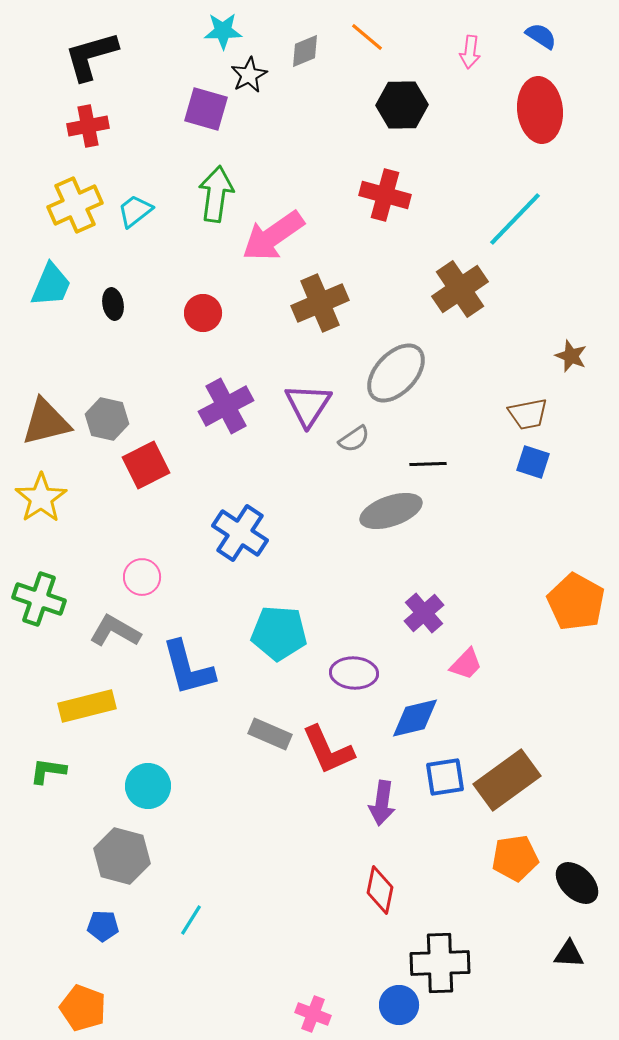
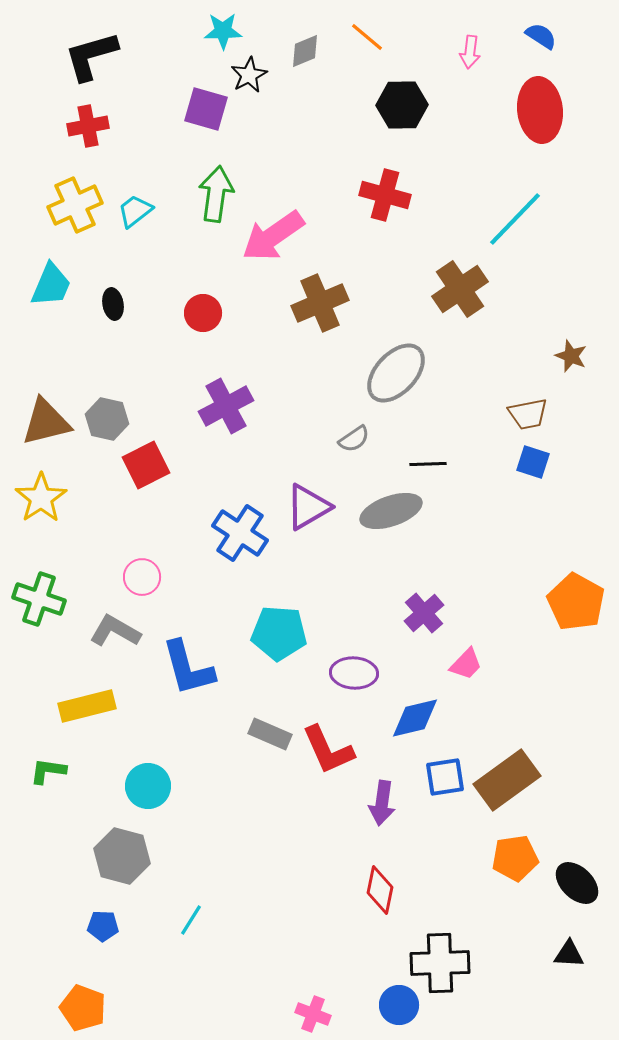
purple triangle at (308, 405): moved 102 px down; rotated 27 degrees clockwise
